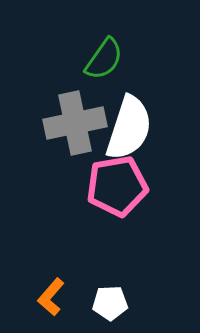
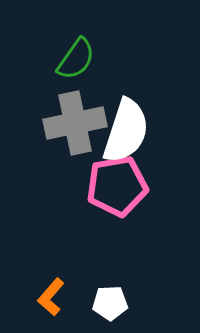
green semicircle: moved 28 px left
white semicircle: moved 3 px left, 3 px down
